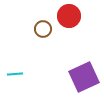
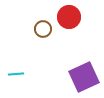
red circle: moved 1 px down
cyan line: moved 1 px right
